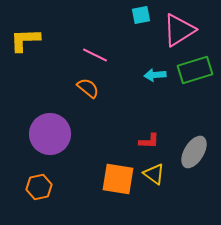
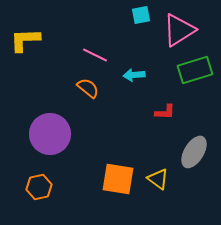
cyan arrow: moved 21 px left
red L-shape: moved 16 px right, 29 px up
yellow triangle: moved 4 px right, 5 px down
